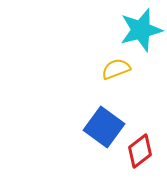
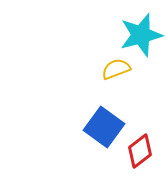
cyan star: moved 5 px down
